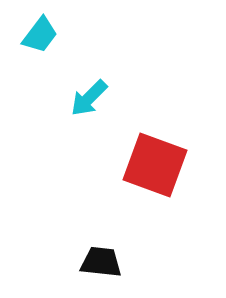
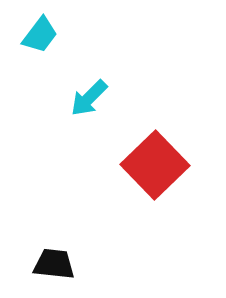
red square: rotated 26 degrees clockwise
black trapezoid: moved 47 px left, 2 px down
